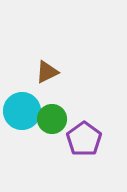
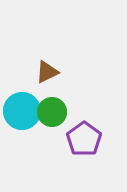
green circle: moved 7 px up
